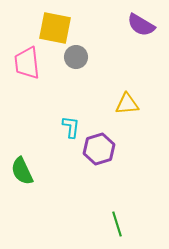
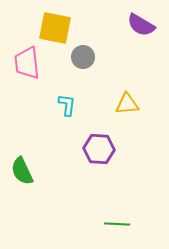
gray circle: moved 7 px right
cyan L-shape: moved 4 px left, 22 px up
purple hexagon: rotated 20 degrees clockwise
green line: rotated 70 degrees counterclockwise
